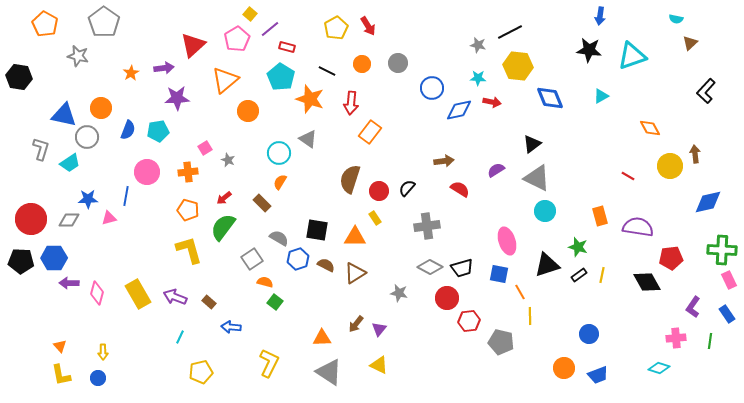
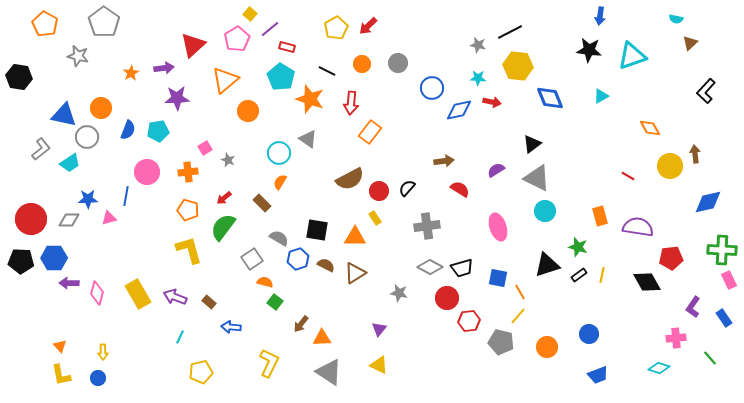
red arrow at (368, 26): rotated 78 degrees clockwise
gray L-shape at (41, 149): rotated 35 degrees clockwise
brown semicircle at (350, 179): rotated 136 degrees counterclockwise
pink ellipse at (507, 241): moved 9 px left, 14 px up
blue square at (499, 274): moved 1 px left, 4 px down
blue rectangle at (727, 314): moved 3 px left, 4 px down
yellow line at (530, 316): moved 12 px left; rotated 42 degrees clockwise
brown arrow at (356, 324): moved 55 px left
green line at (710, 341): moved 17 px down; rotated 49 degrees counterclockwise
orange circle at (564, 368): moved 17 px left, 21 px up
